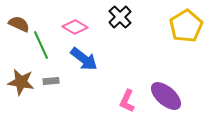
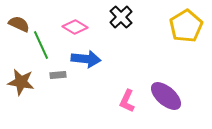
black cross: moved 1 px right
blue arrow: moved 2 px right; rotated 32 degrees counterclockwise
gray rectangle: moved 7 px right, 6 px up
